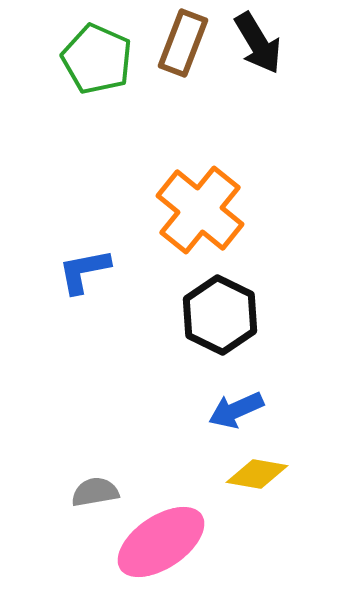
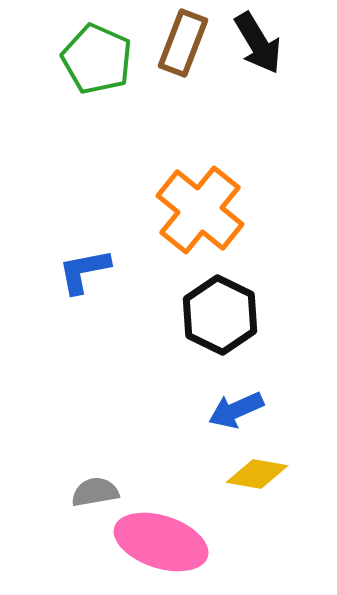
pink ellipse: rotated 52 degrees clockwise
